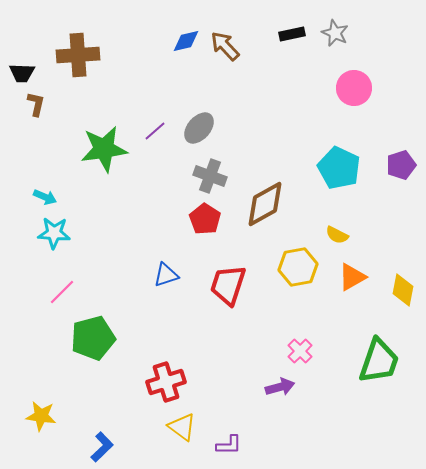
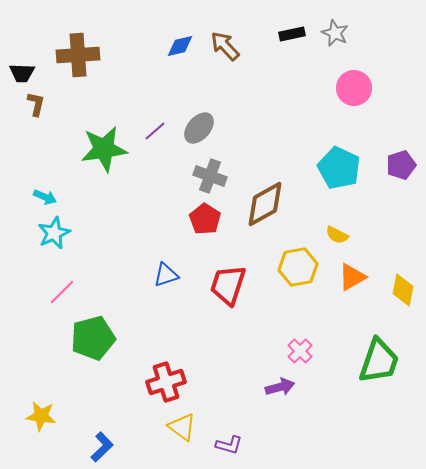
blue diamond: moved 6 px left, 5 px down
cyan star: rotated 28 degrees counterclockwise
purple L-shape: rotated 16 degrees clockwise
